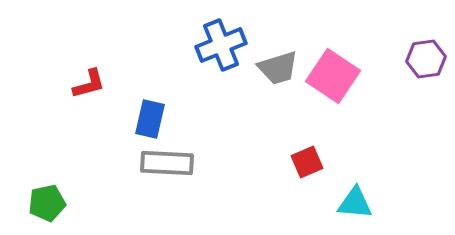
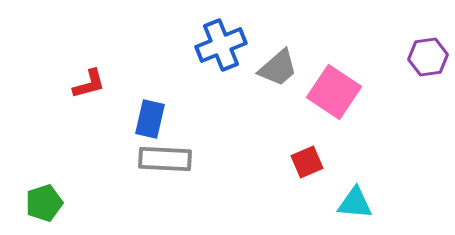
purple hexagon: moved 2 px right, 2 px up
gray trapezoid: rotated 24 degrees counterclockwise
pink square: moved 1 px right, 16 px down
gray rectangle: moved 2 px left, 4 px up
green pentagon: moved 3 px left; rotated 6 degrees counterclockwise
